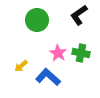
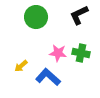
black L-shape: rotated 10 degrees clockwise
green circle: moved 1 px left, 3 px up
pink star: rotated 24 degrees counterclockwise
